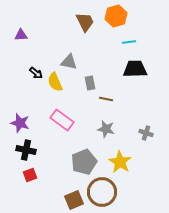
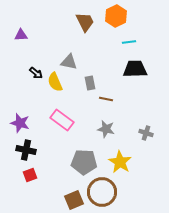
orange hexagon: rotated 10 degrees counterclockwise
gray pentagon: rotated 25 degrees clockwise
